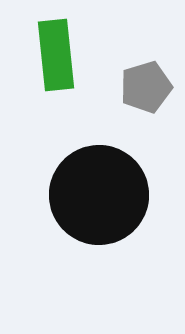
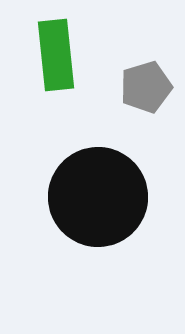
black circle: moved 1 px left, 2 px down
